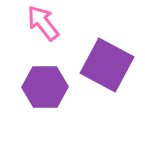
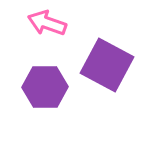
pink arrow: moved 4 px right; rotated 33 degrees counterclockwise
